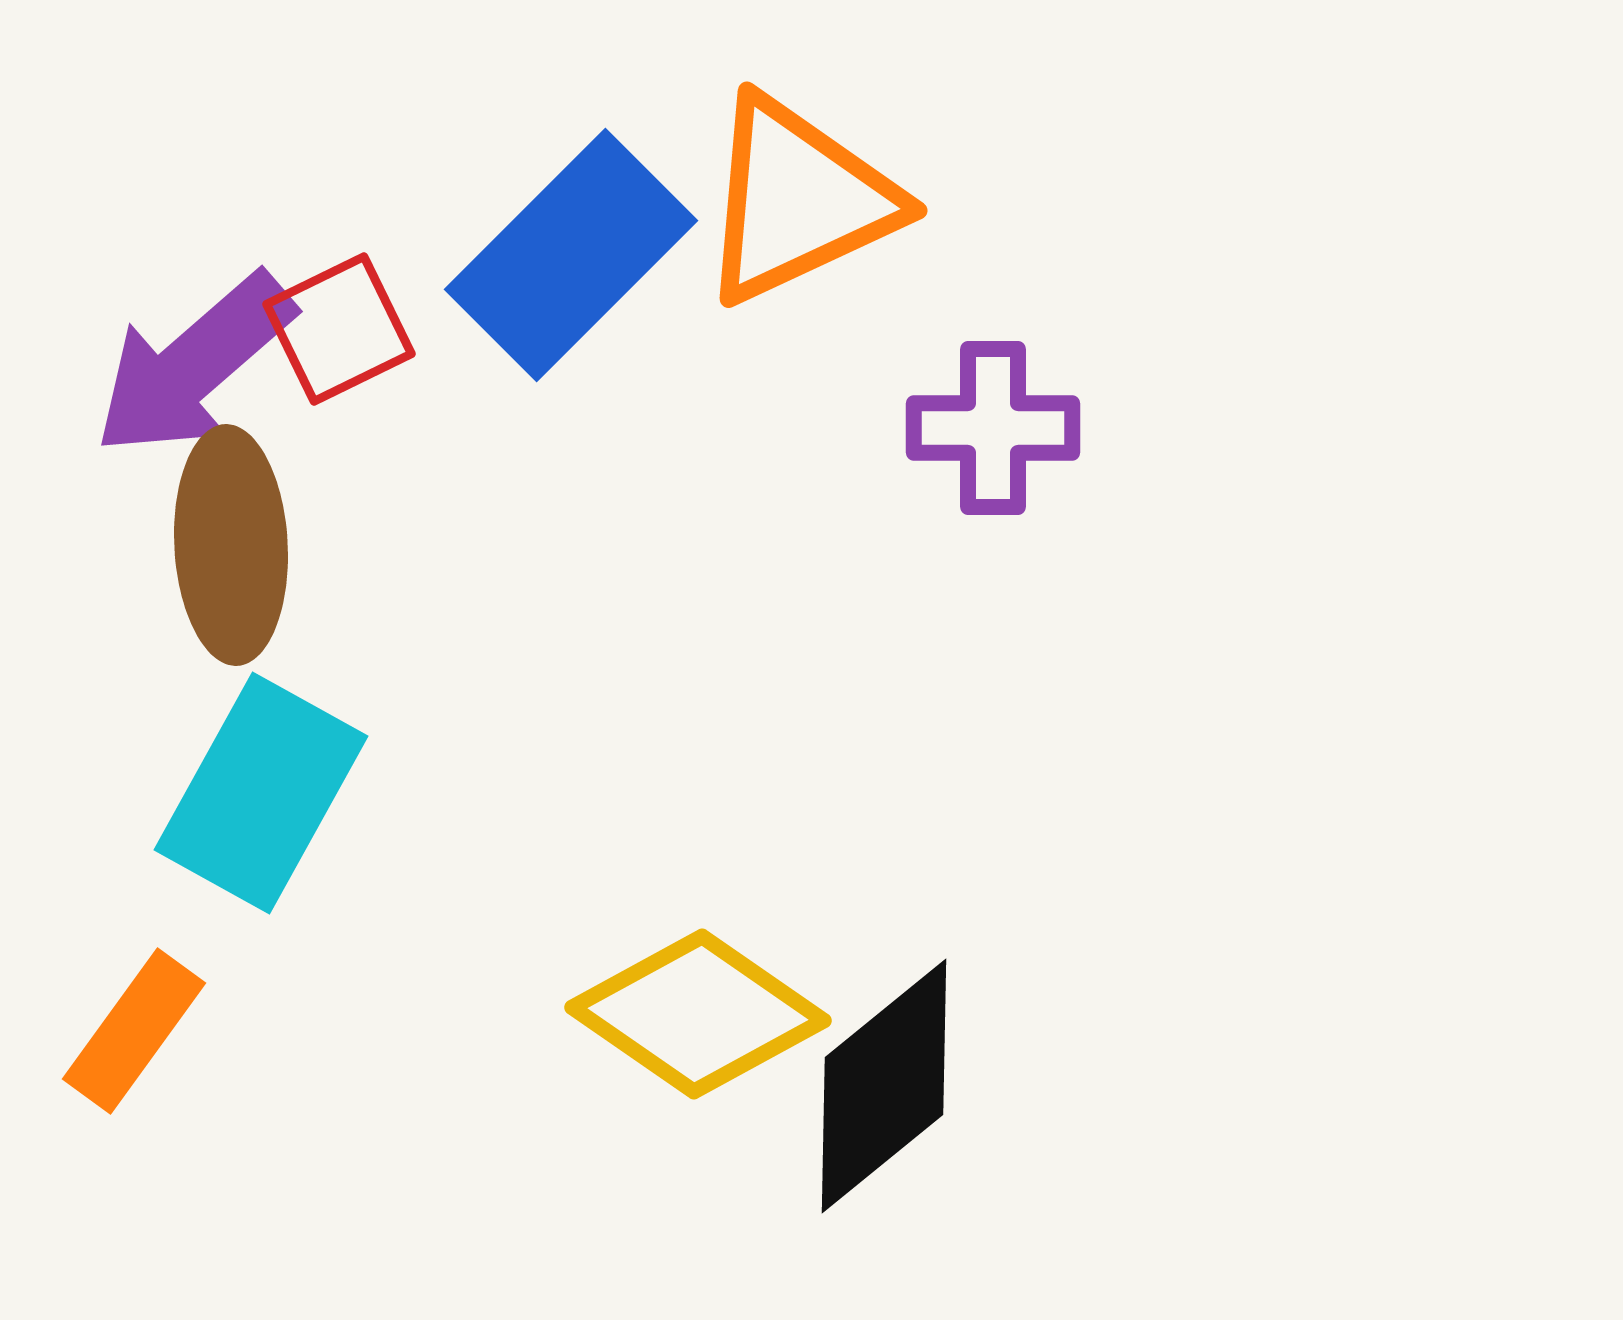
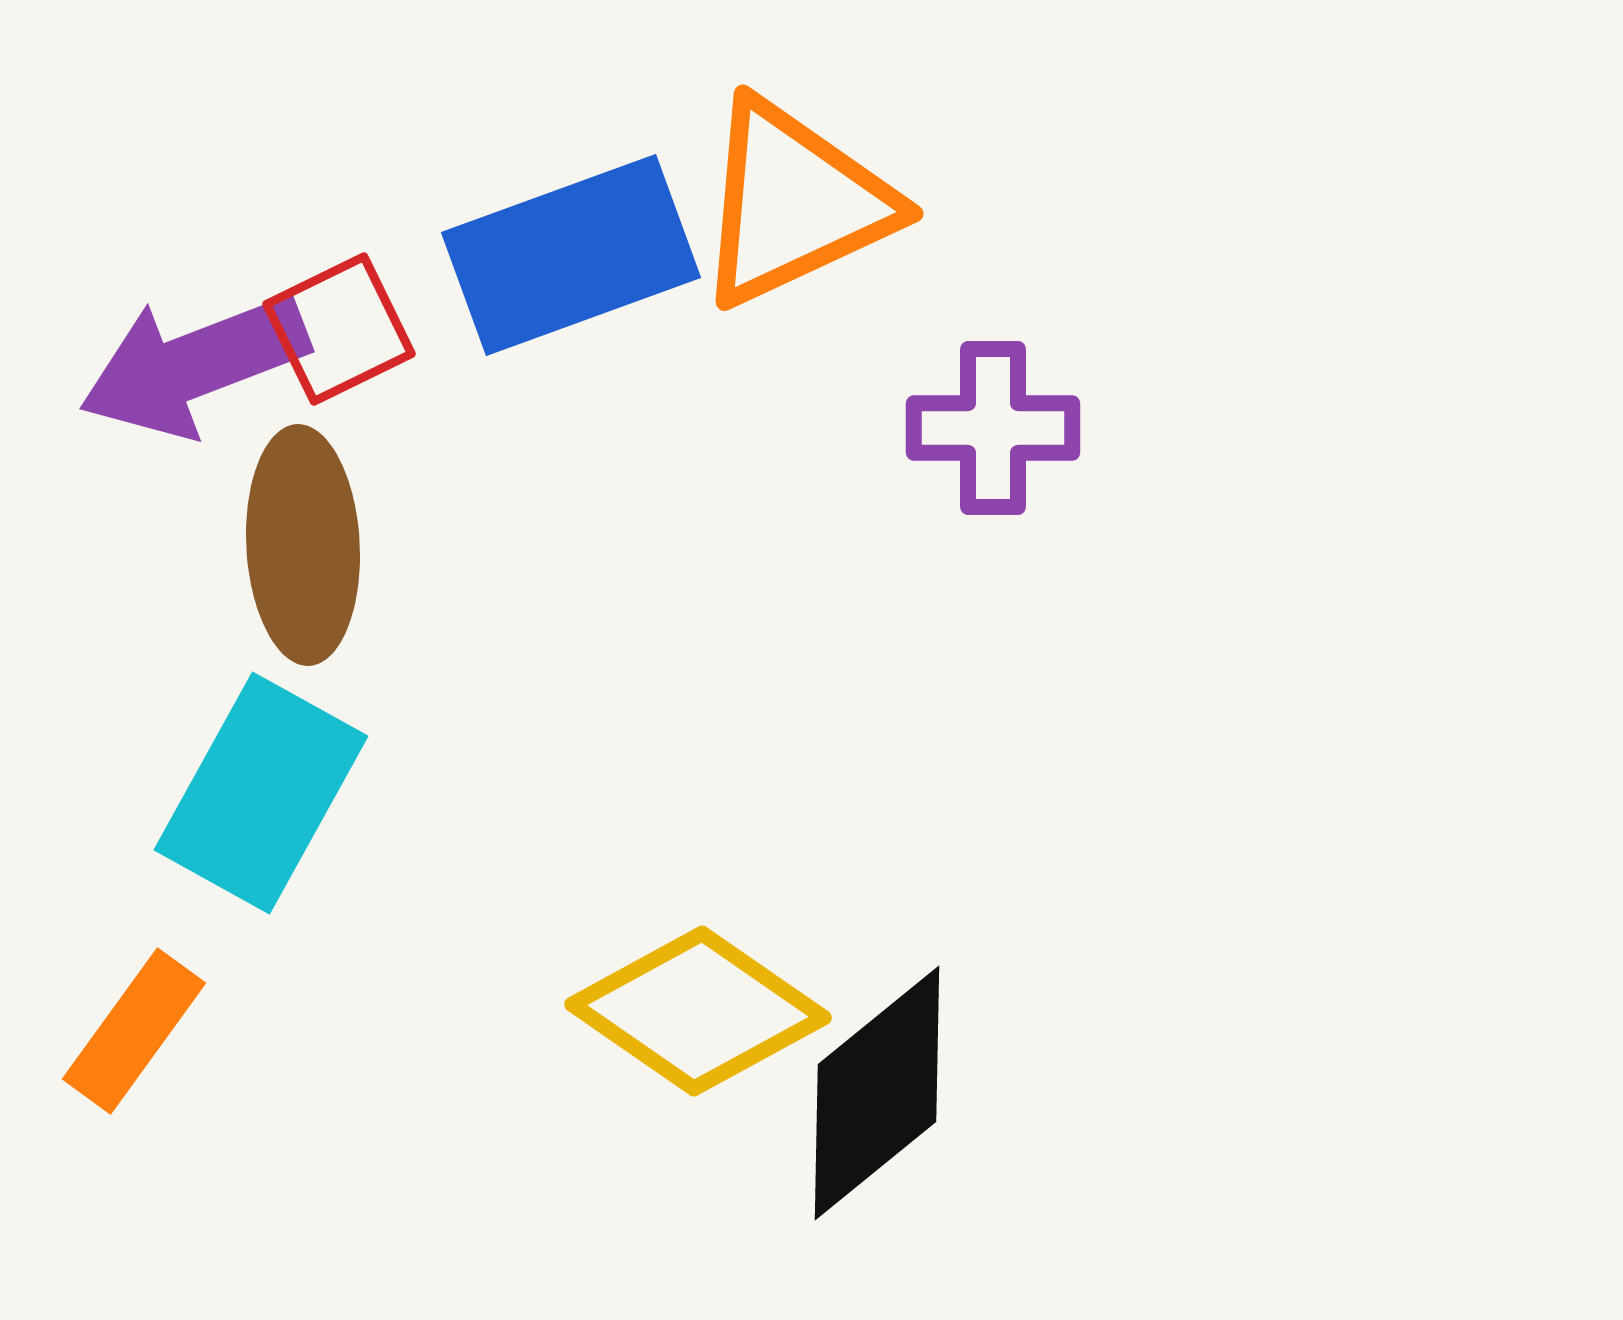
orange triangle: moved 4 px left, 3 px down
blue rectangle: rotated 25 degrees clockwise
purple arrow: rotated 20 degrees clockwise
brown ellipse: moved 72 px right
yellow diamond: moved 3 px up
black diamond: moved 7 px left, 7 px down
